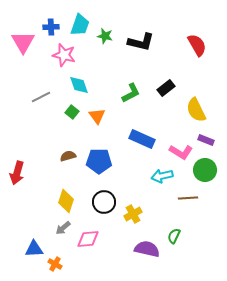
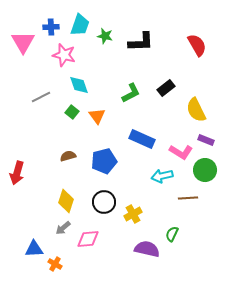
black L-shape: rotated 16 degrees counterclockwise
blue pentagon: moved 5 px right; rotated 15 degrees counterclockwise
green semicircle: moved 2 px left, 2 px up
